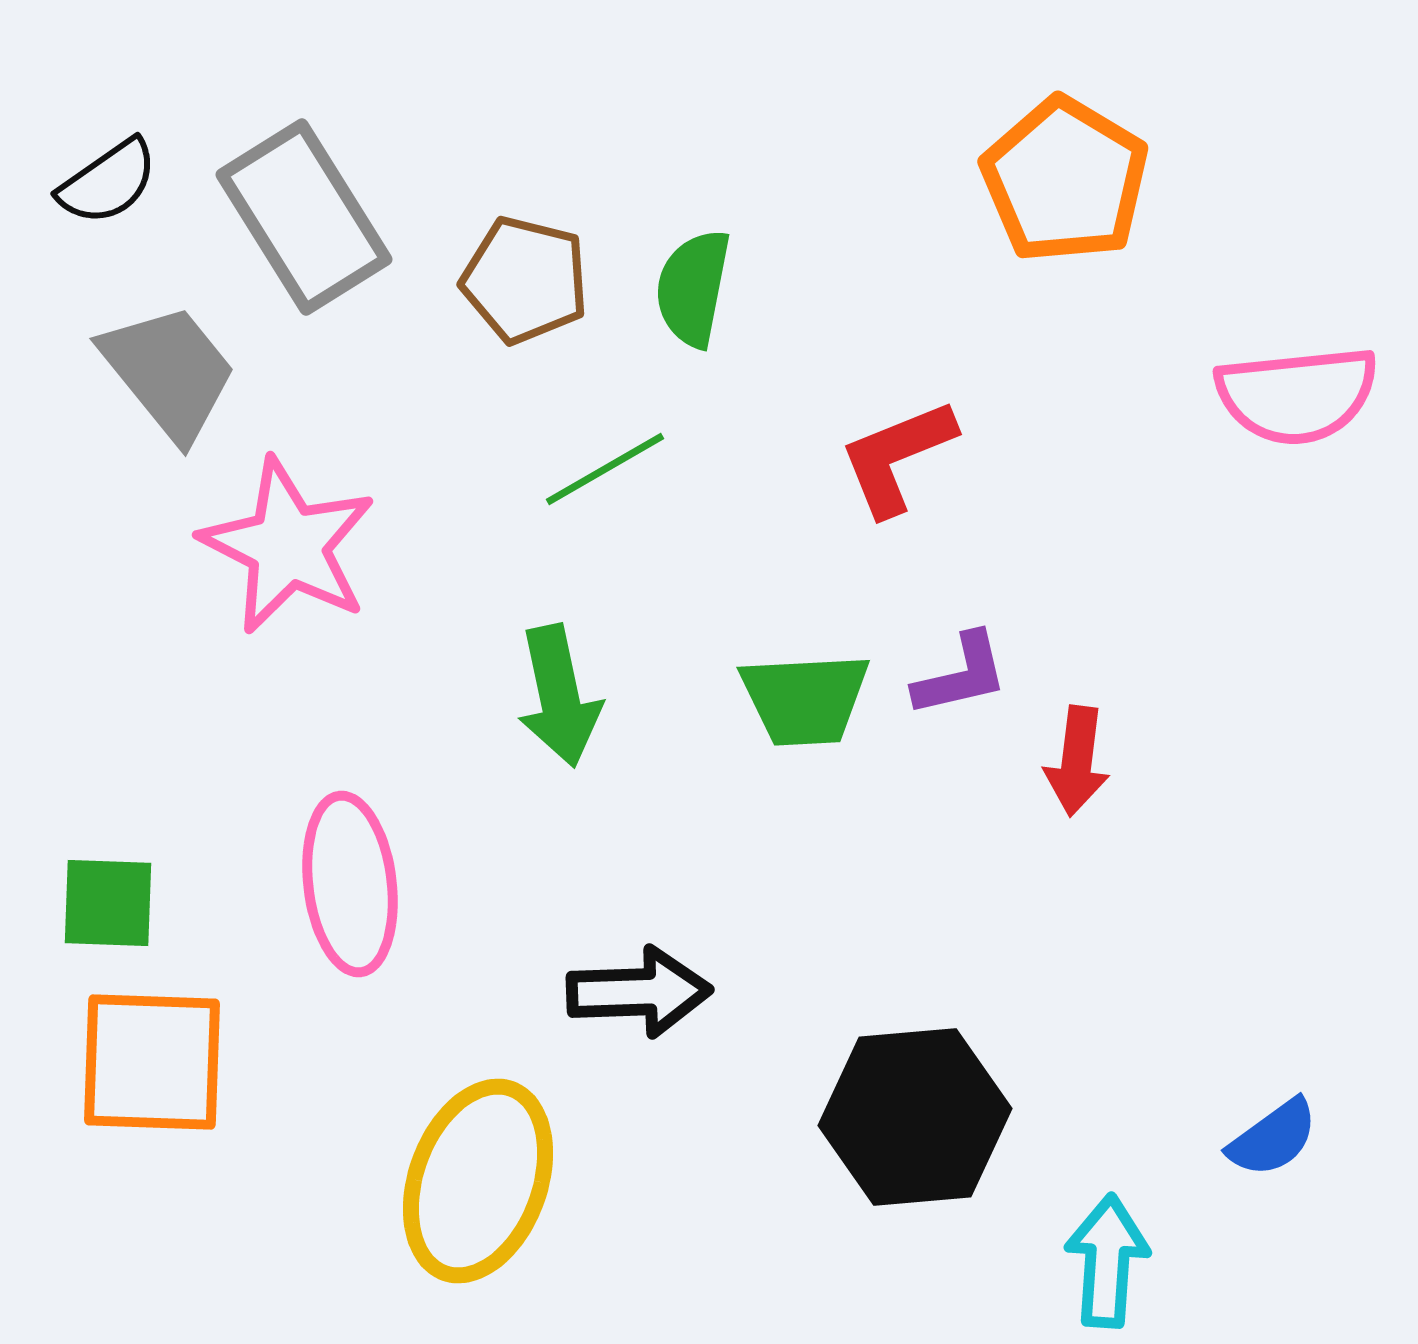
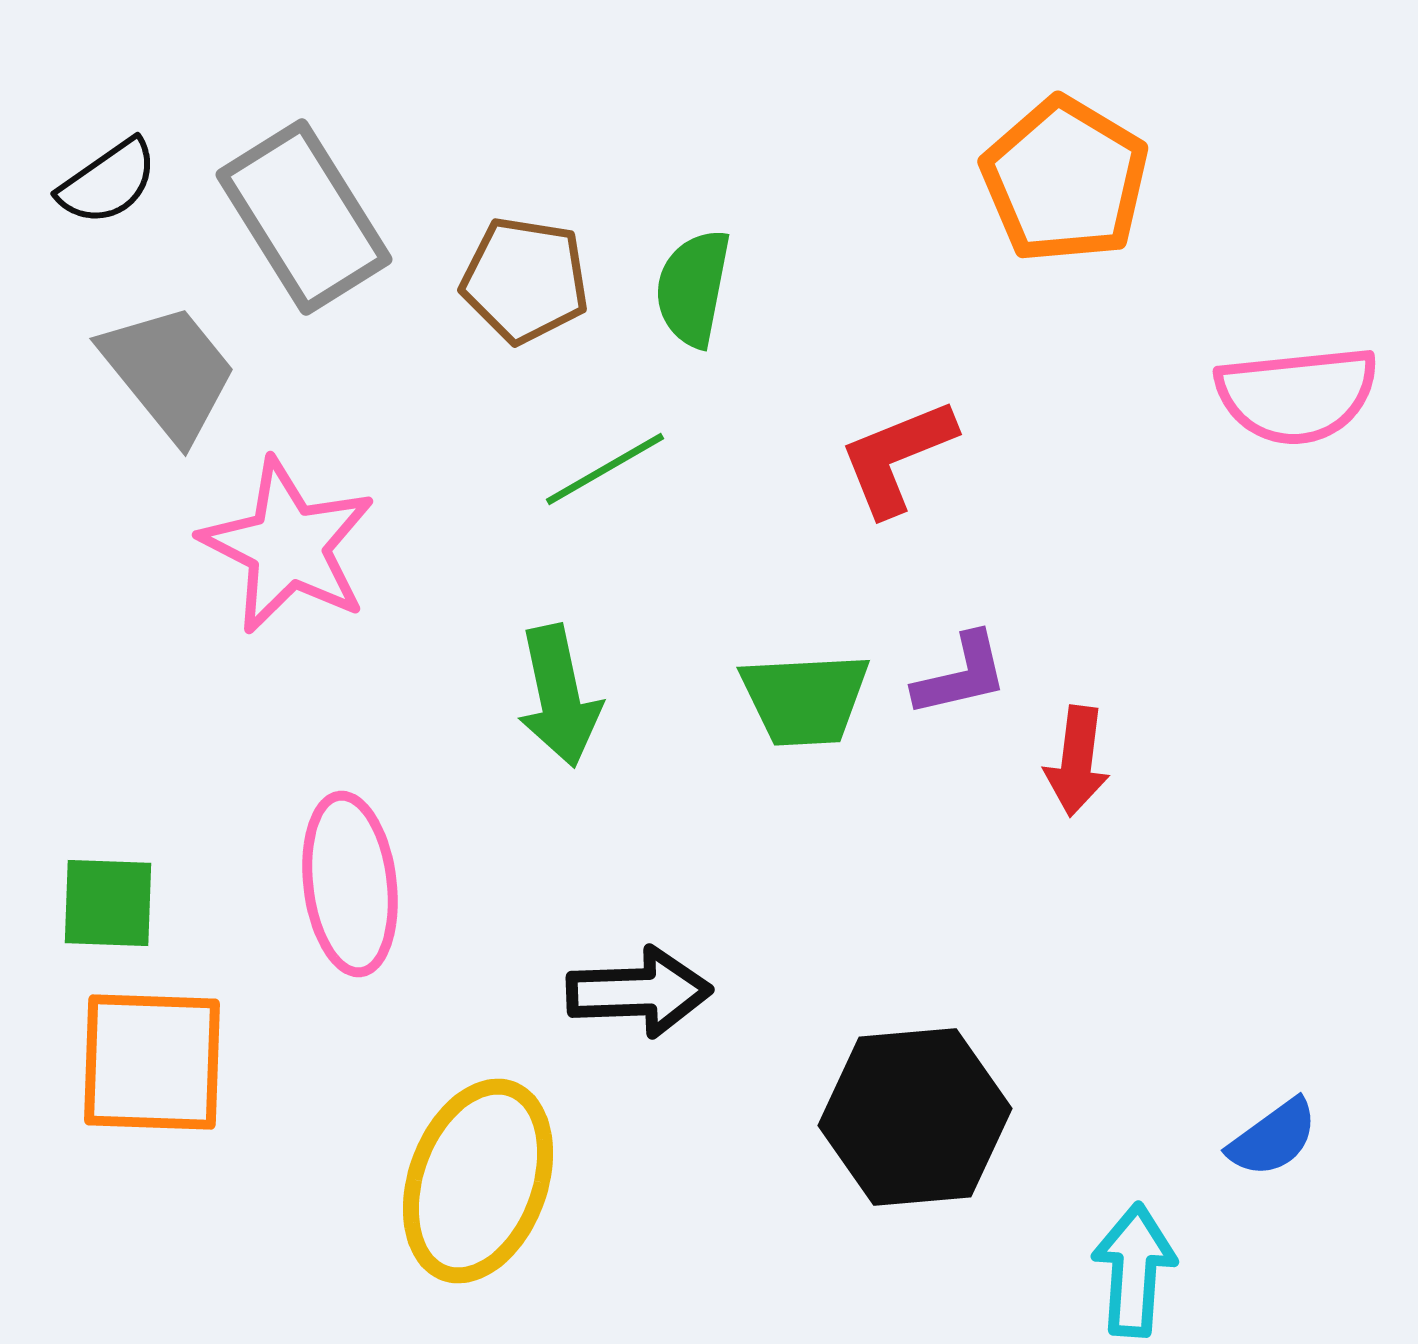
brown pentagon: rotated 5 degrees counterclockwise
cyan arrow: moved 27 px right, 9 px down
